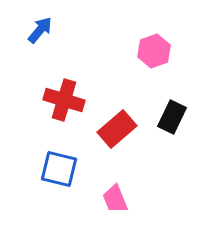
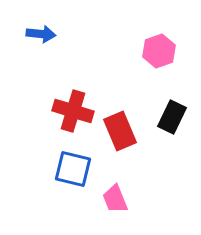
blue arrow: moved 1 px right, 4 px down; rotated 56 degrees clockwise
pink hexagon: moved 5 px right
red cross: moved 9 px right, 11 px down
red rectangle: moved 3 px right, 2 px down; rotated 72 degrees counterclockwise
blue square: moved 14 px right
